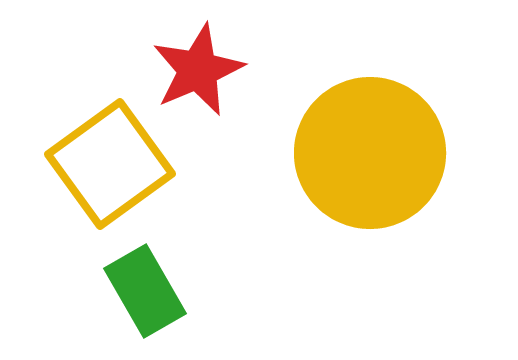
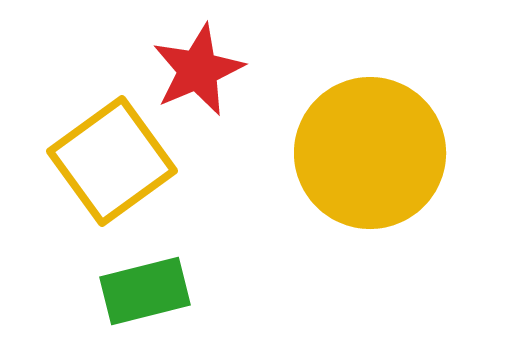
yellow square: moved 2 px right, 3 px up
green rectangle: rotated 74 degrees counterclockwise
